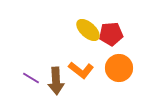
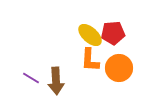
yellow ellipse: moved 2 px right, 5 px down
red pentagon: moved 2 px right, 1 px up
orange L-shape: moved 9 px right, 10 px up; rotated 55 degrees clockwise
